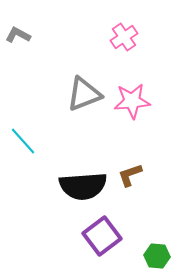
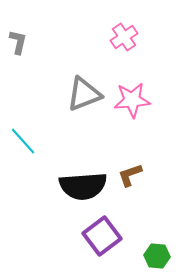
gray L-shape: moved 7 px down; rotated 75 degrees clockwise
pink star: moved 1 px up
